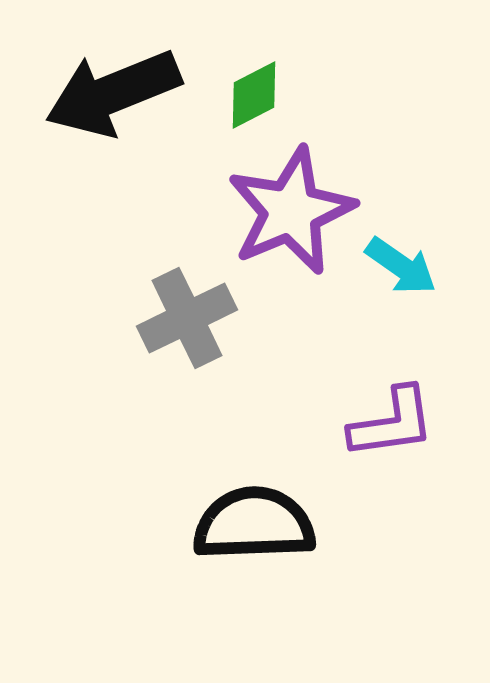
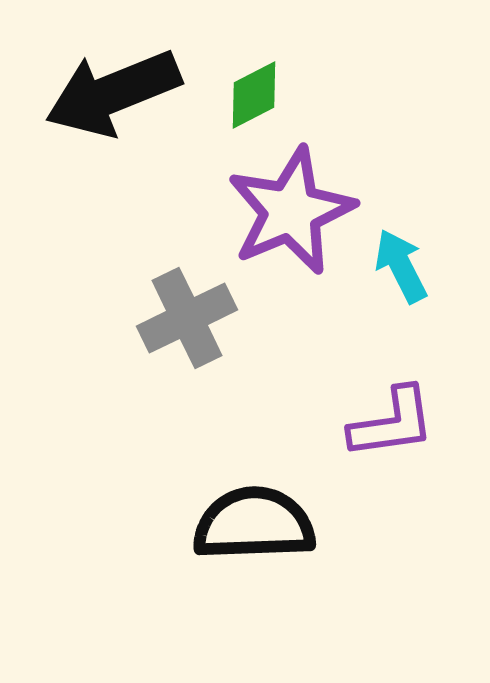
cyan arrow: rotated 152 degrees counterclockwise
